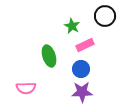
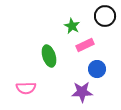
blue circle: moved 16 px right
